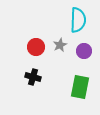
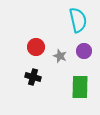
cyan semicircle: rotated 15 degrees counterclockwise
gray star: moved 11 px down; rotated 24 degrees counterclockwise
green rectangle: rotated 10 degrees counterclockwise
